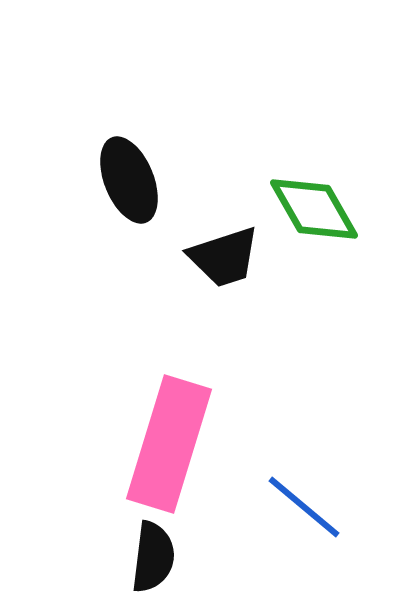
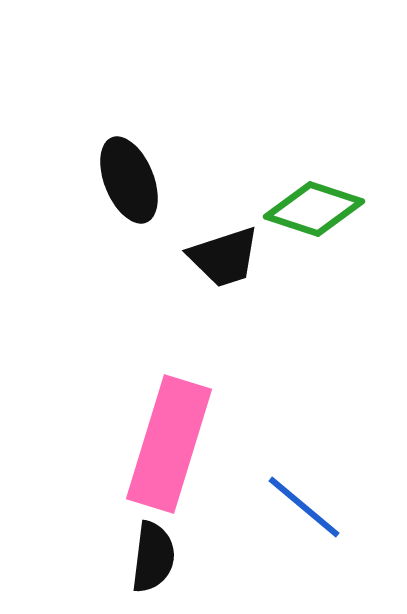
green diamond: rotated 42 degrees counterclockwise
